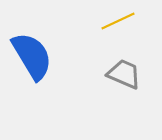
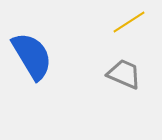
yellow line: moved 11 px right, 1 px down; rotated 8 degrees counterclockwise
